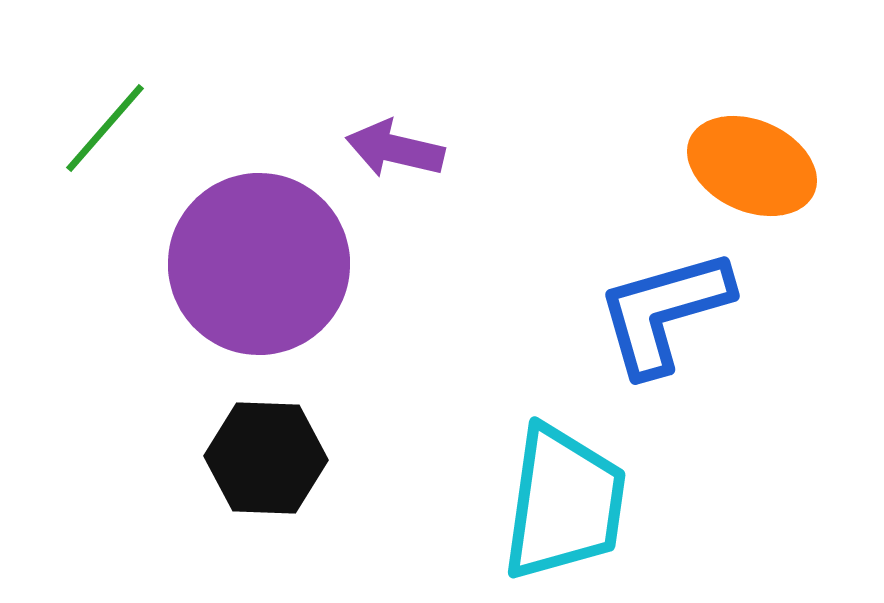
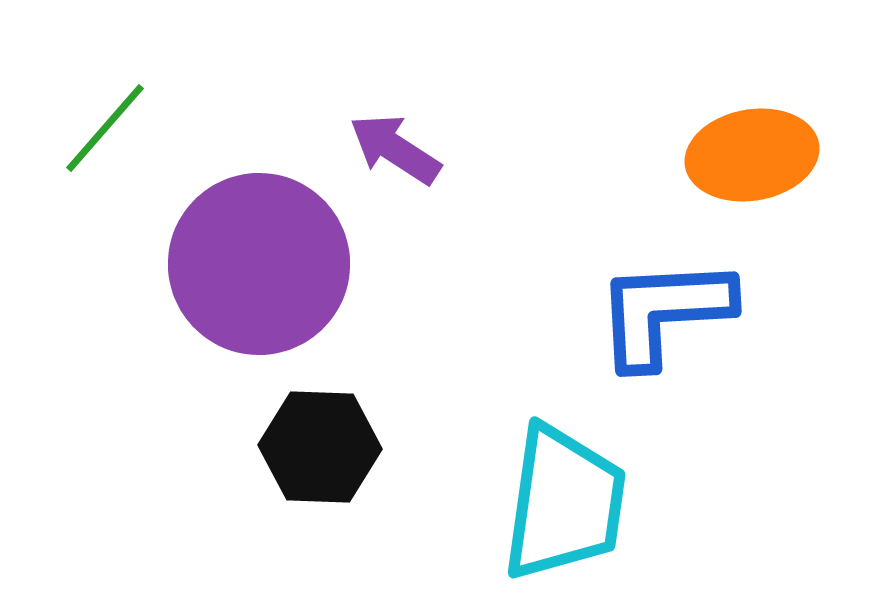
purple arrow: rotated 20 degrees clockwise
orange ellipse: moved 11 px up; rotated 34 degrees counterclockwise
blue L-shape: rotated 13 degrees clockwise
black hexagon: moved 54 px right, 11 px up
